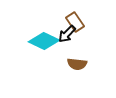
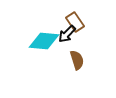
cyan diamond: rotated 20 degrees counterclockwise
brown semicircle: moved 4 px up; rotated 114 degrees counterclockwise
